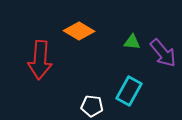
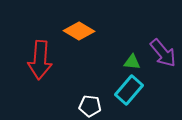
green triangle: moved 20 px down
cyan rectangle: moved 1 px up; rotated 12 degrees clockwise
white pentagon: moved 2 px left
